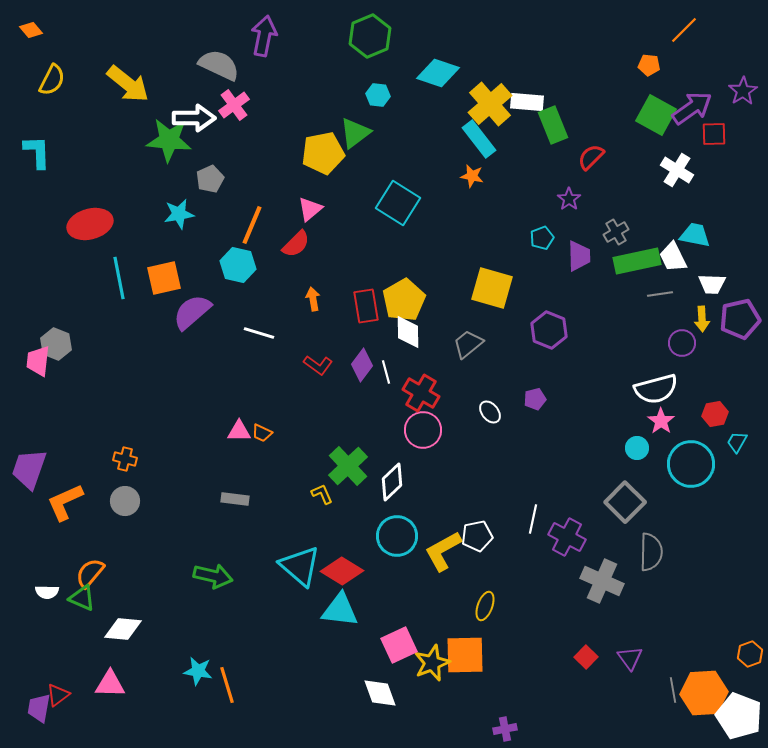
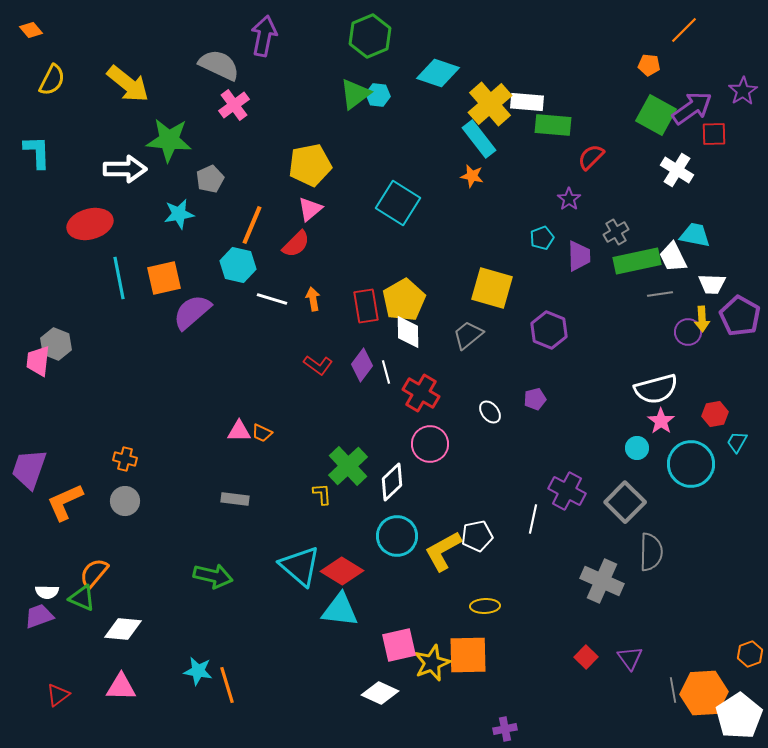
white arrow at (194, 118): moved 69 px left, 51 px down
green rectangle at (553, 125): rotated 63 degrees counterclockwise
green triangle at (355, 133): moved 39 px up
yellow pentagon at (323, 153): moved 13 px left, 12 px down
purple pentagon at (740, 319): moved 3 px up; rotated 30 degrees counterclockwise
white line at (259, 333): moved 13 px right, 34 px up
purple circle at (682, 343): moved 6 px right, 11 px up
gray trapezoid at (468, 344): moved 9 px up
pink circle at (423, 430): moved 7 px right, 14 px down
yellow L-shape at (322, 494): rotated 20 degrees clockwise
purple cross at (567, 537): moved 46 px up
orange semicircle at (90, 573): moved 4 px right
yellow ellipse at (485, 606): rotated 68 degrees clockwise
pink square at (399, 645): rotated 12 degrees clockwise
orange square at (465, 655): moved 3 px right
pink triangle at (110, 684): moved 11 px right, 3 px down
white diamond at (380, 693): rotated 45 degrees counterclockwise
purple trapezoid at (39, 708): moved 92 px up; rotated 60 degrees clockwise
white pentagon at (739, 716): rotated 18 degrees clockwise
